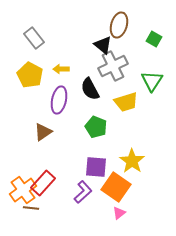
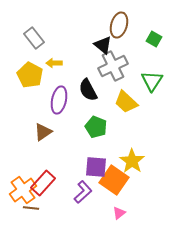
yellow arrow: moved 7 px left, 6 px up
black semicircle: moved 2 px left, 1 px down
yellow trapezoid: rotated 60 degrees clockwise
orange square: moved 2 px left, 7 px up
